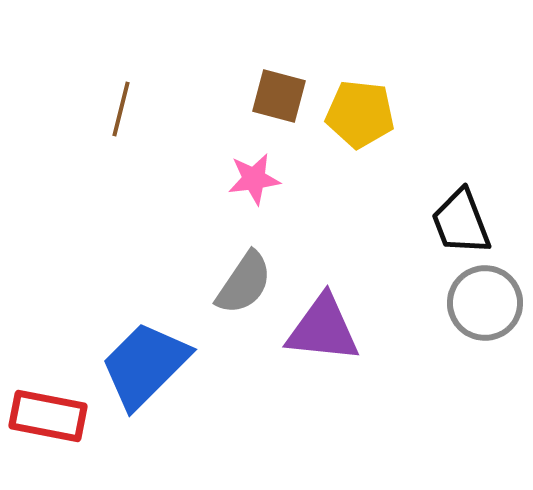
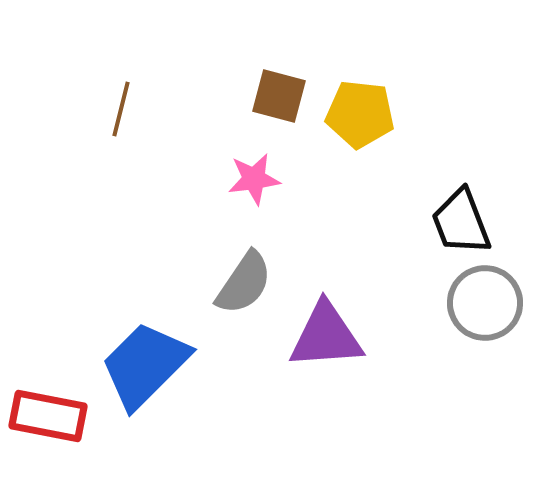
purple triangle: moved 3 px right, 7 px down; rotated 10 degrees counterclockwise
